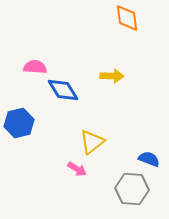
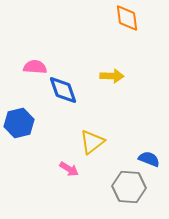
blue diamond: rotated 12 degrees clockwise
pink arrow: moved 8 px left
gray hexagon: moved 3 px left, 2 px up
